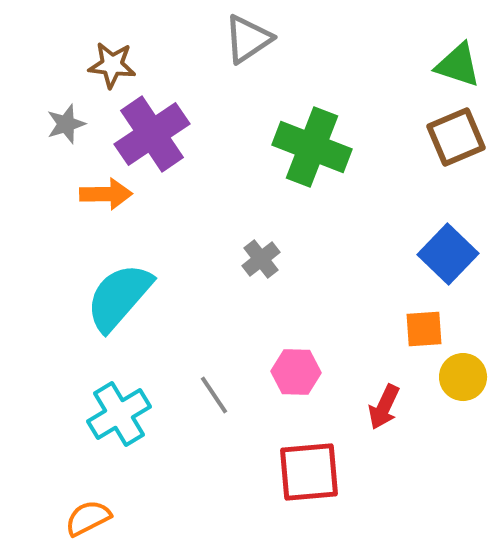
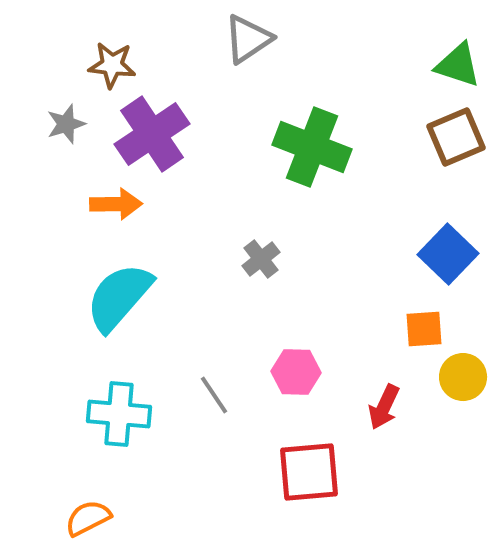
orange arrow: moved 10 px right, 10 px down
cyan cross: rotated 36 degrees clockwise
